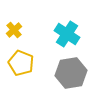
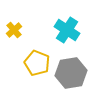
cyan cross: moved 4 px up
yellow pentagon: moved 16 px right
